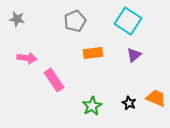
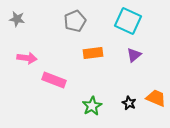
cyan square: rotated 8 degrees counterclockwise
pink rectangle: rotated 35 degrees counterclockwise
